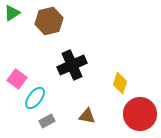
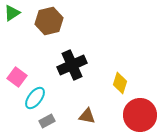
pink square: moved 2 px up
red circle: moved 1 px down
